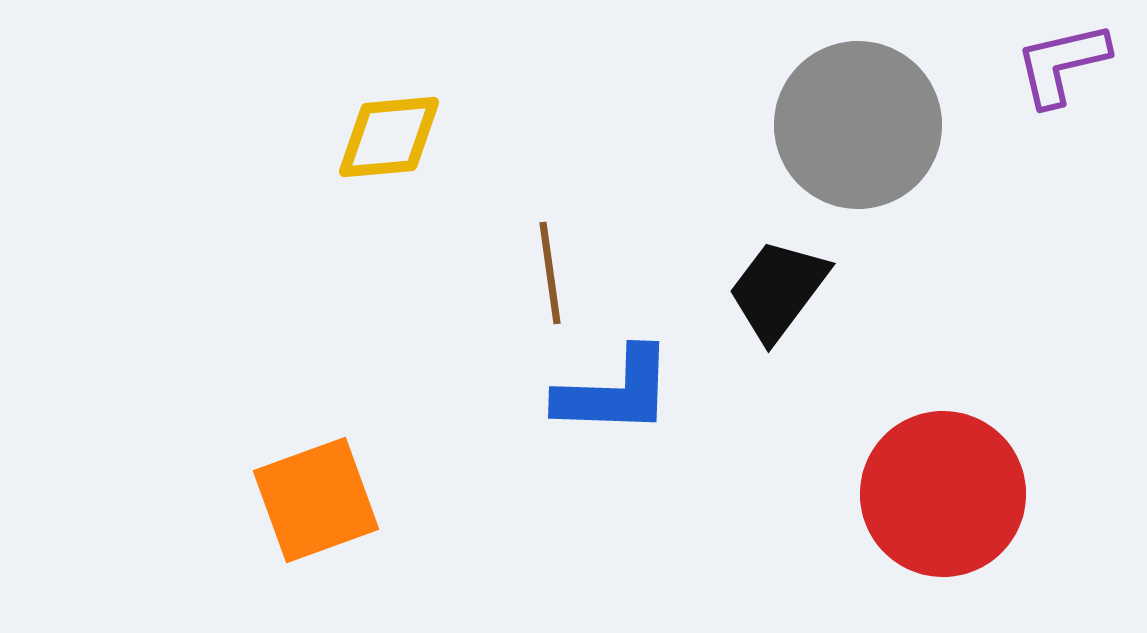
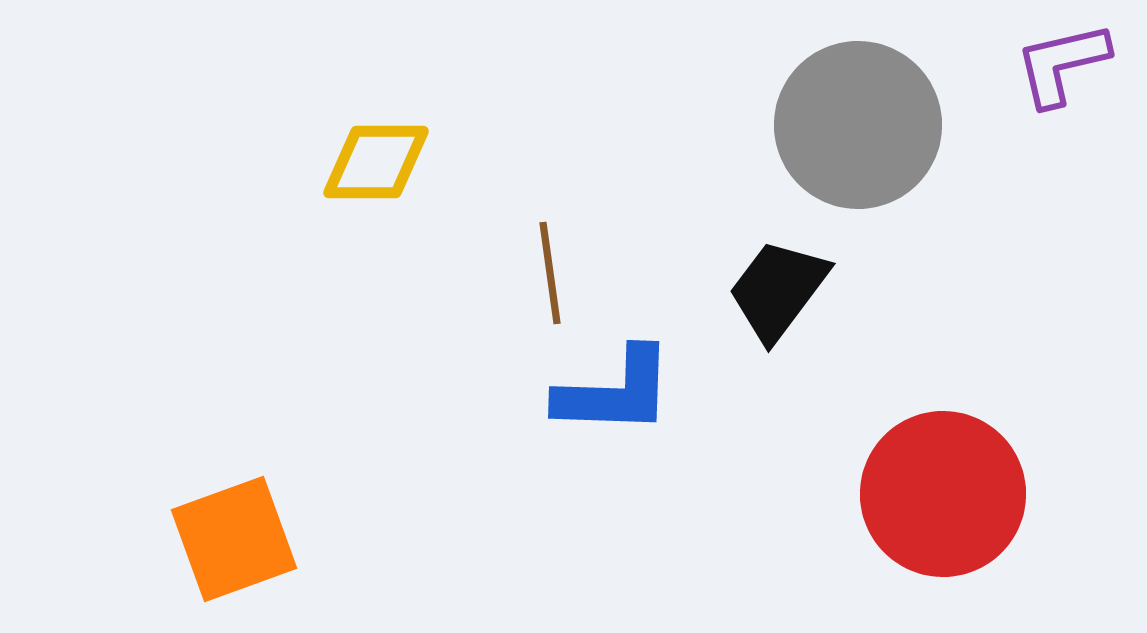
yellow diamond: moved 13 px left, 25 px down; rotated 5 degrees clockwise
orange square: moved 82 px left, 39 px down
